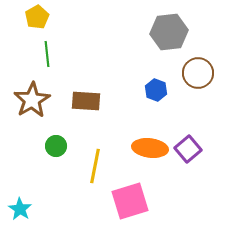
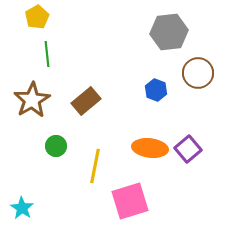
brown rectangle: rotated 44 degrees counterclockwise
cyan star: moved 2 px right, 1 px up
